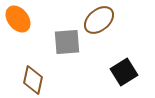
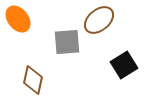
black square: moved 7 px up
